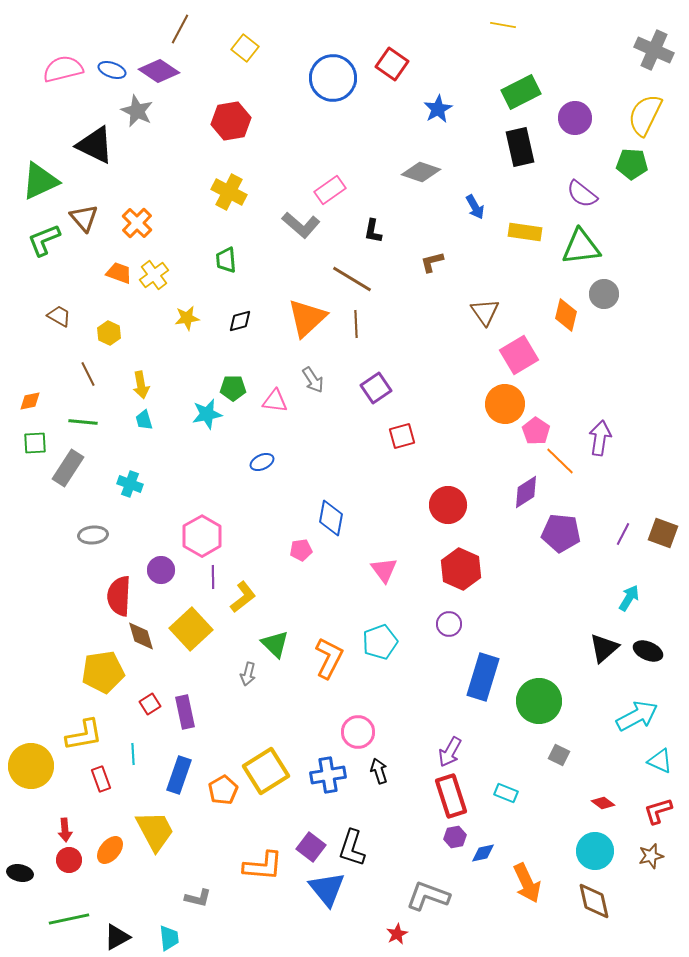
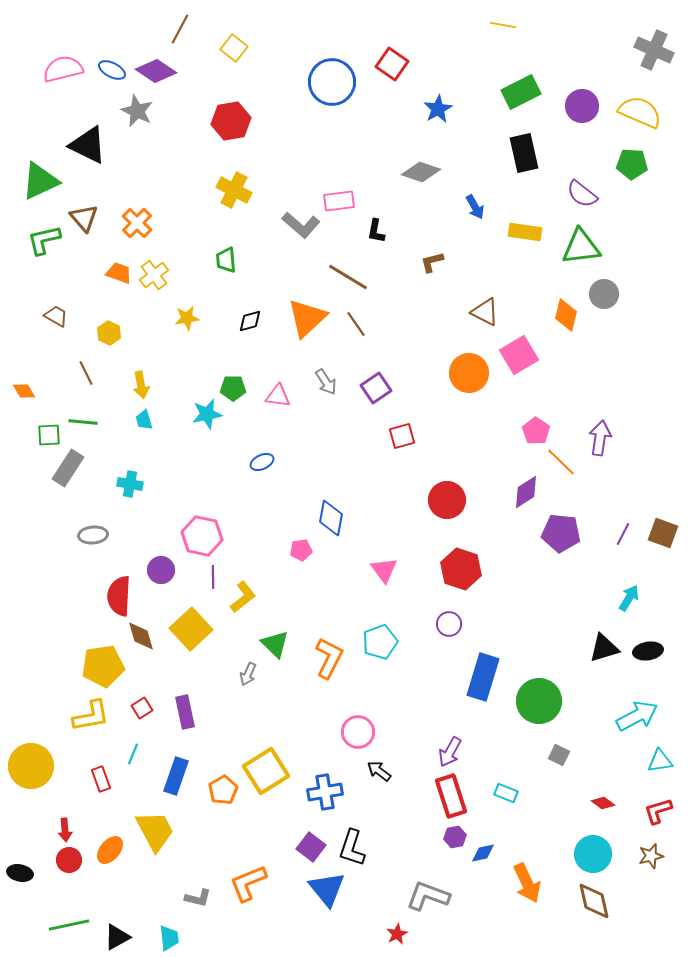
yellow square at (245, 48): moved 11 px left
blue ellipse at (112, 70): rotated 8 degrees clockwise
purple diamond at (159, 71): moved 3 px left
blue circle at (333, 78): moved 1 px left, 4 px down
yellow semicircle at (645, 115): moved 5 px left, 3 px up; rotated 87 degrees clockwise
purple circle at (575, 118): moved 7 px right, 12 px up
black triangle at (95, 145): moved 7 px left
black rectangle at (520, 147): moved 4 px right, 6 px down
pink rectangle at (330, 190): moved 9 px right, 11 px down; rotated 28 degrees clockwise
yellow cross at (229, 192): moved 5 px right, 2 px up
black L-shape at (373, 231): moved 3 px right
green L-shape at (44, 240): rotated 9 degrees clockwise
brown line at (352, 279): moved 4 px left, 2 px up
brown triangle at (485, 312): rotated 28 degrees counterclockwise
brown trapezoid at (59, 316): moved 3 px left
black diamond at (240, 321): moved 10 px right
brown line at (356, 324): rotated 32 degrees counterclockwise
brown line at (88, 374): moved 2 px left, 1 px up
gray arrow at (313, 380): moved 13 px right, 2 px down
orange diamond at (30, 401): moved 6 px left, 10 px up; rotated 70 degrees clockwise
pink triangle at (275, 401): moved 3 px right, 5 px up
orange circle at (505, 404): moved 36 px left, 31 px up
green square at (35, 443): moved 14 px right, 8 px up
orange line at (560, 461): moved 1 px right, 1 px down
cyan cross at (130, 484): rotated 10 degrees counterclockwise
red circle at (448, 505): moved 1 px left, 5 px up
pink hexagon at (202, 536): rotated 18 degrees counterclockwise
red hexagon at (461, 569): rotated 6 degrees counterclockwise
black triangle at (604, 648): rotated 24 degrees clockwise
black ellipse at (648, 651): rotated 32 degrees counterclockwise
yellow pentagon at (103, 672): moved 6 px up
gray arrow at (248, 674): rotated 10 degrees clockwise
red square at (150, 704): moved 8 px left, 4 px down
yellow L-shape at (84, 735): moved 7 px right, 19 px up
cyan line at (133, 754): rotated 25 degrees clockwise
cyan triangle at (660, 761): rotated 32 degrees counterclockwise
black arrow at (379, 771): rotated 35 degrees counterclockwise
blue rectangle at (179, 775): moved 3 px left, 1 px down
blue cross at (328, 775): moved 3 px left, 17 px down
cyan circle at (595, 851): moved 2 px left, 3 px down
orange L-shape at (263, 866): moved 15 px left, 17 px down; rotated 153 degrees clockwise
green line at (69, 919): moved 6 px down
